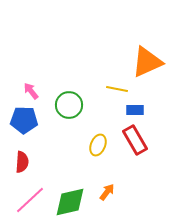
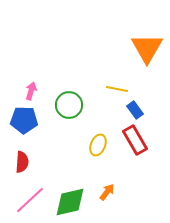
orange triangle: moved 14 px up; rotated 36 degrees counterclockwise
pink arrow: rotated 54 degrees clockwise
blue rectangle: rotated 54 degrees clockwise
